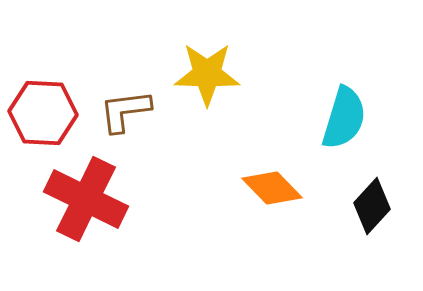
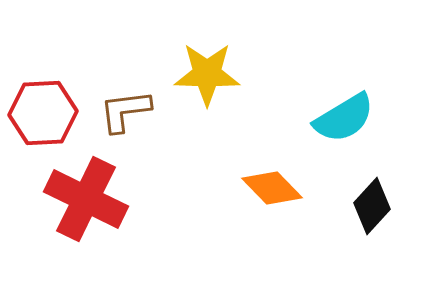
red hexagon: rotated 6 degrees counterclockwise
cyan semicircle: rotated 42 degrees clockwise
